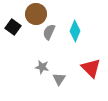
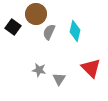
cyan diamond: rotated 10 degrees counterclockwise
gray star: moved 3 px left, 3 px down
